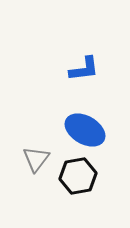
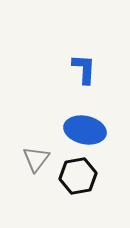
blue L-shape: rotated 80 degrees counterclockwise
blue ellipse: rotated 18 degrees counterclockwise
